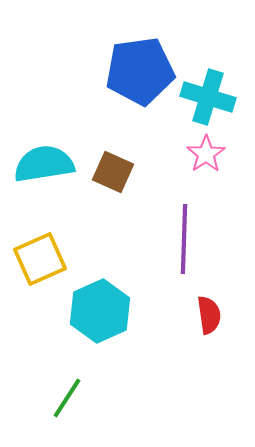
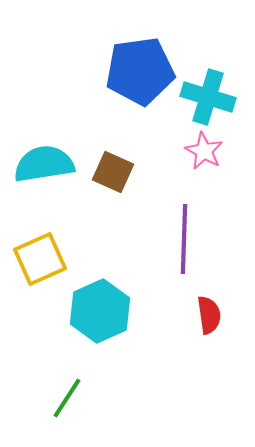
pink star: moved 2 px left, 3 px up; rotated 9 degrees counterclockwise
